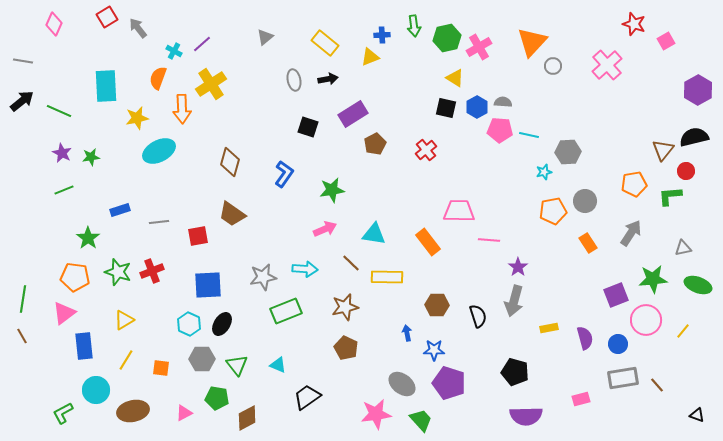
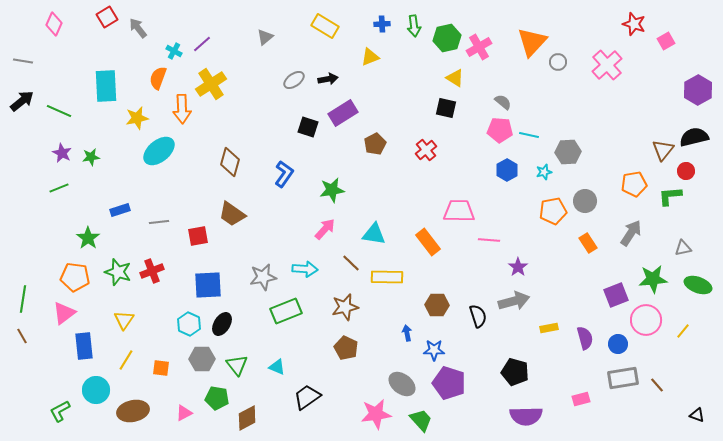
blue cross at (382, 35): moved 11 px up
yellow rectangle at (325, 43): moved 17 px up; rotated 8 degrees counterclockwise
gray circle at (553, 66): moved 5 px right, 4 px up
gray ellipse at (294, 80): rotated 65 degrees clockwise
gray semicircle at (503, 102): rotated 36 degrees clockwise
blue hexagon at (477, 107): moved 30 px right, 63 px down
purple rectangle at (353, 114): moved 10 px left, 1 px up
cyan ellipse at (159, 151): rotated 12 degrees counterclockwise
green line at (64, 190): moved 5 px left, 2 px up
pink arrow at (325, 229): rotated 25 degrees counterclockwise
gray arrow at (514, 301): rotated 120 degrees counterclockwise
yellow triangle at (124, 320): rotated 25 degrees counterclockwise
cyan triangle at (278, 365): moved 1 px left, 2 px down
green L-shape at (63, 413): moved 3 px left, 2 px up
